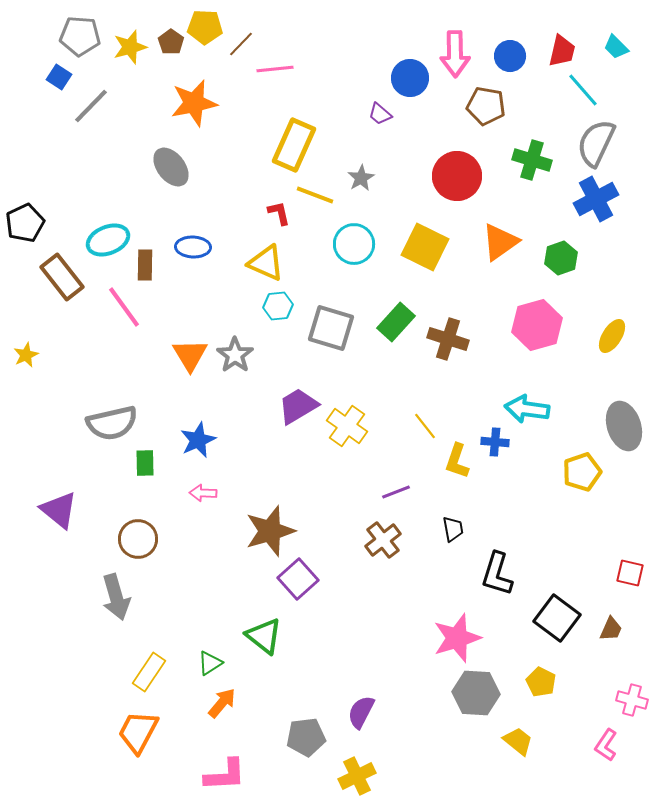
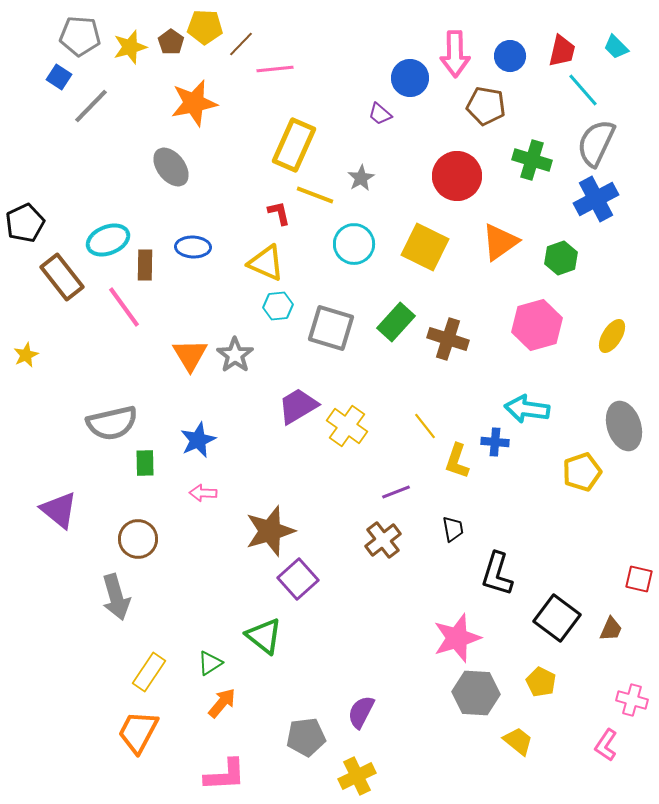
red square at (630, 573): moved 9 px right, 6 px down
